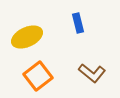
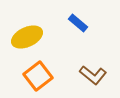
blue rectangle: rotated 36 degrees counterclockwise
brown L-shape: moved 1 px right, 2 px down
